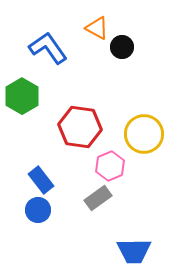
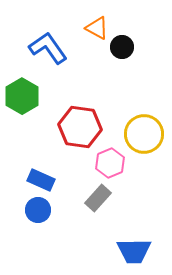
pink hexagon: moved 3 px up
blue rectangle: rotated 28 degrees counterclockwise
gray rectangle: rotated 12 degrees counterclockwise
